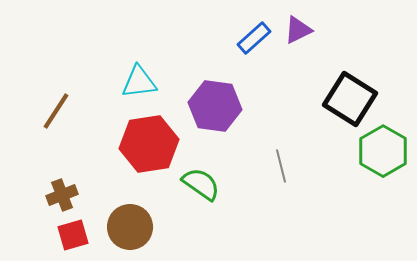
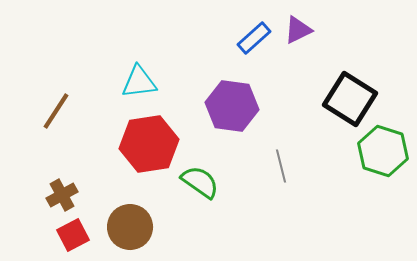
purple hexagon: moved 17 px right
green hexagon: rotated 12 degrees counterclockwise
green semicircle: moved 1 px left, 2 px up
brown cross: rotated 8 degrees counterclockwise
red square: rotated 12 degrees counterclockwise
